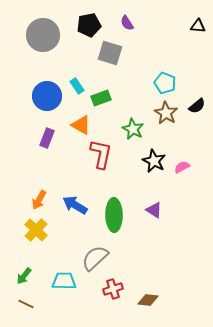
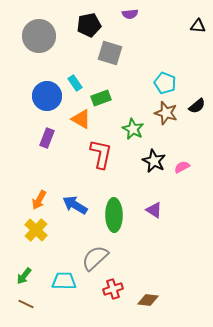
purple semicircle: moved 3 px right, 9 px up; rotated 63 degrees counterclockwise
gray circle: moved 4 px left, 1 px down
cyan rectangle: moved 2 px left, 3 px up
brown star: rotated 15 degrees counterclockwise
orange triangle: moved 6 px up
